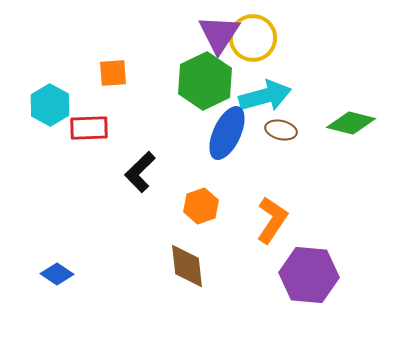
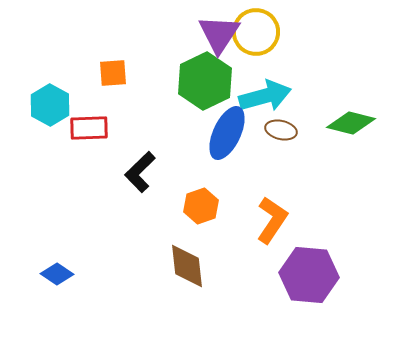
yellow circle: moved 3 px right, 6 px up
